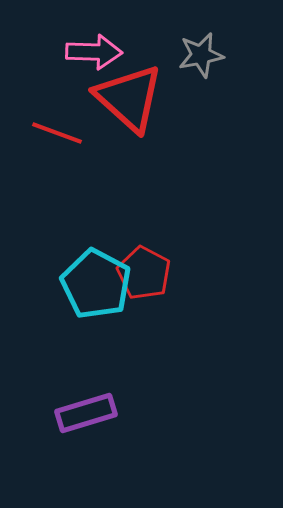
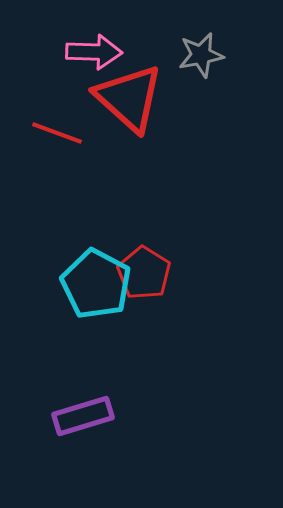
red pentagon: rotated 4 degrees clockwise
purple rectangle: moved 3 px left, 3 px down
